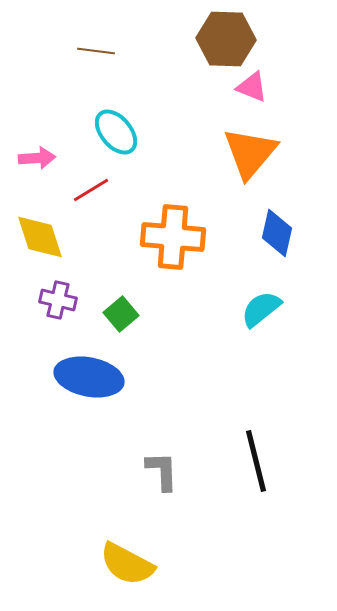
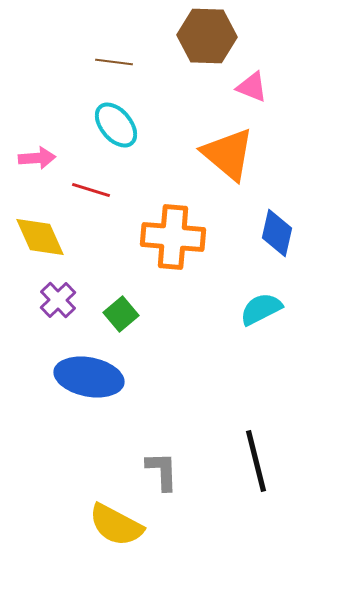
brown hexagon: moved 19 px left, 3 px up
brown line: moved 18 px right, 11 px down
cyan ellipse: moved 7 px up
orange triangle: moved 22 px left, 1 px down; rotated 30 degrees counterclockwise
red line: rotated 48 degrees clockwise
yellow diamond: rotated 6 degrees counterclockwise
purple cross: rotated 33 degrees clockwise
cyan semicircle: rotated 12 degrees clockwise
yellow semicircle: moved 11 px left, 39 px up
